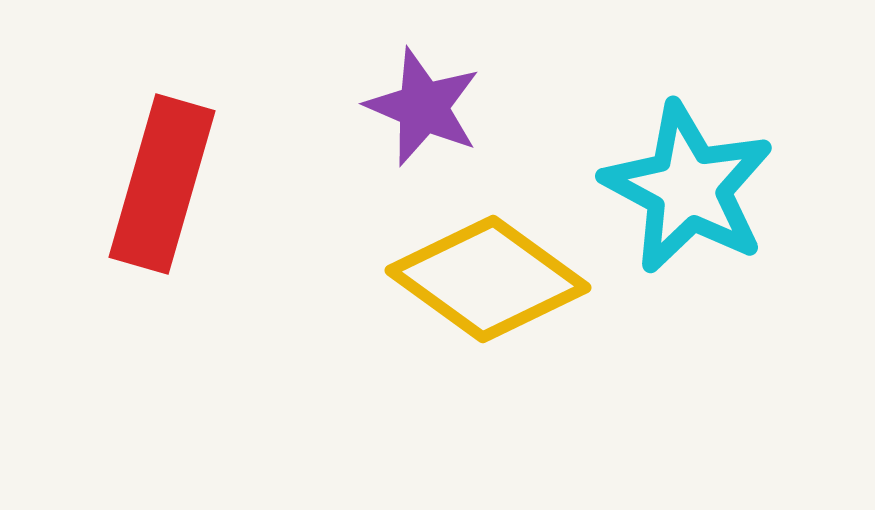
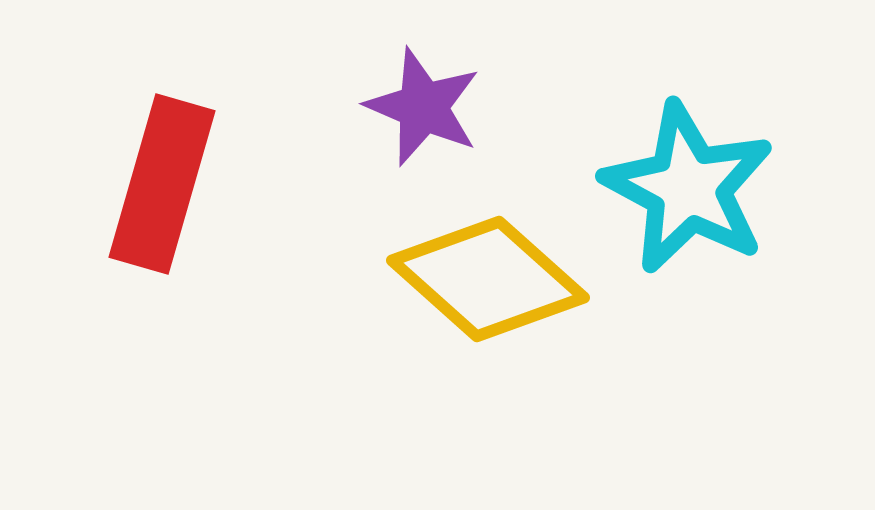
yellow diamond: rotated 6 degrees clockwise
